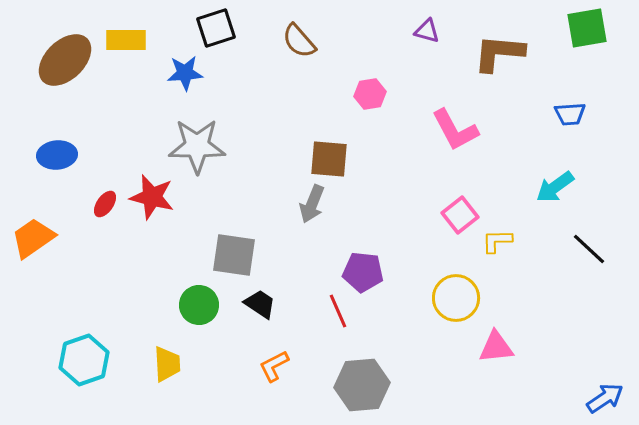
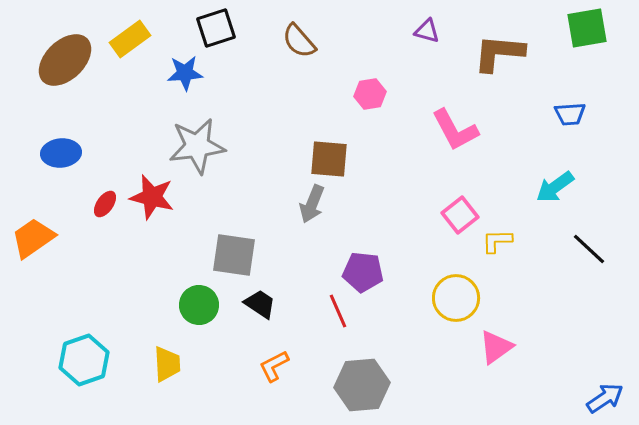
yellow rectangle: moved 4 px right, 1 px up; rotated 36 degrees counterclockwise
gray star: rotated 8 degrees counterclockwise
blue ellipse: moved 4 px right, 2 px up
pink triangle: rotated 30 degrees counterclockwise
